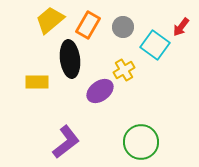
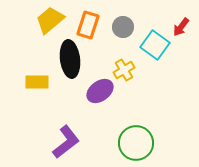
orange rectangle: rotated 12 degrees counterclockwise
green circle: moved 5 px left, 1 px down
